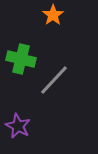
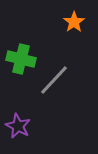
orange star: moved 21 px right, 7 px down
